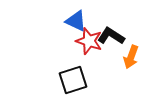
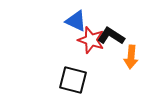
red star: moved 2 px right, 1 px up
orange arrow: rotated 15 degrees counterclockwise
black square: rotated 32 degrees clockwise
